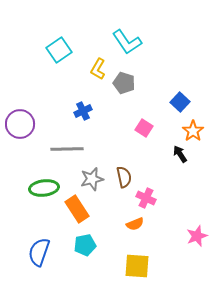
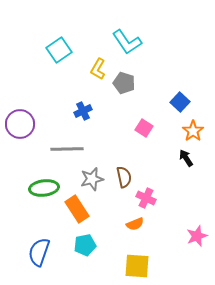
black arrow: moved 6 px right, 4 px down
